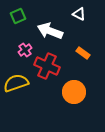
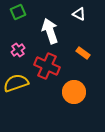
green square: moved 4 px up
white arrow: rotated 50 degrees clockwise
pink cross: moved 7 px left
